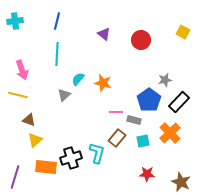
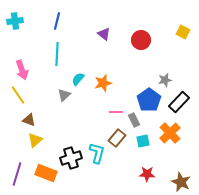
orange star: rotated 30 degrees counterclockwise
yellow line: rotated 42 degrees clockwise
gray rectangle: rotated 48 degrees clockwise
orange rectangle: moved 6 px down; rotated 15 degrees clockwise
purple line: moved 2 px right, 3 px up
